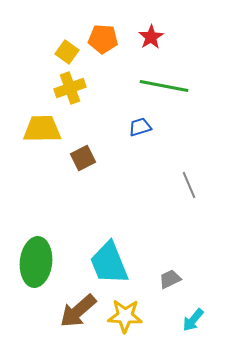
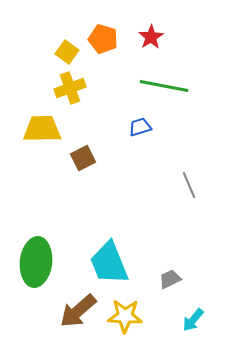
orange pentagon: rotated 12 degrees clockwise
